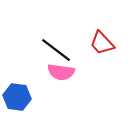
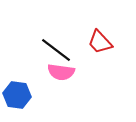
red trapezoid: moved 2 px left, 1 px up
blue hexagon: moved 2 px up
